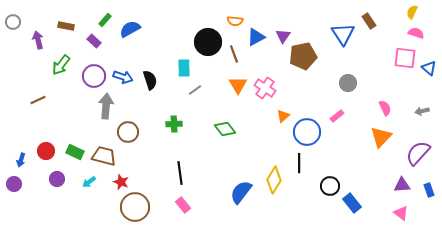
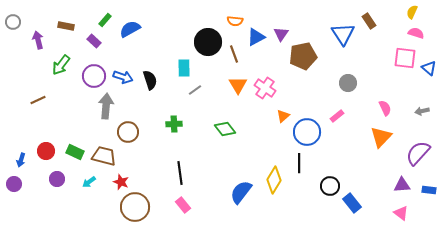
purple triangle at (283, 36): moved 2 px left, 2 px up
blue rectangle at (429, 190): rotated 64 degrees counterclockwise
